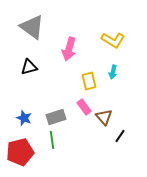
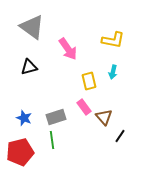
yellow L-shape: rotated 20 degrees counterclockwise
pink arrow: moved 1 px left; rotated 50 degrees counterclockwise
